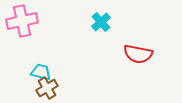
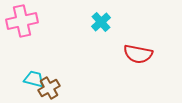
cyan trapezoid: moved 7 px left, 7 px down
brown cross: moved 2 px right
